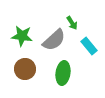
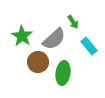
green arrow: moved 1 px right, 1 px up
green star: rotated 25 degrees clockwise
gray semicircle: moved 1 px up
brown circle: moved 13 px right, 7 px up
